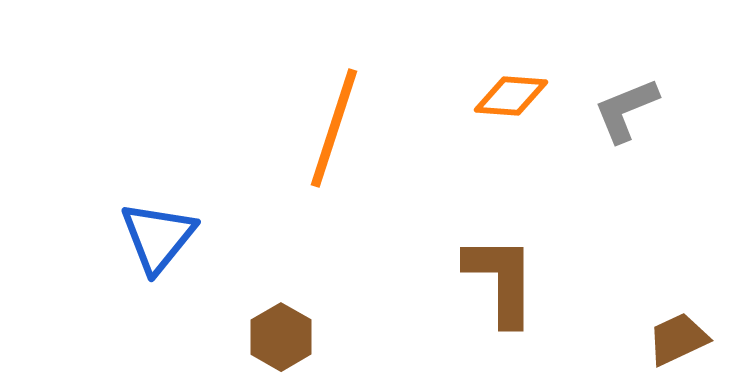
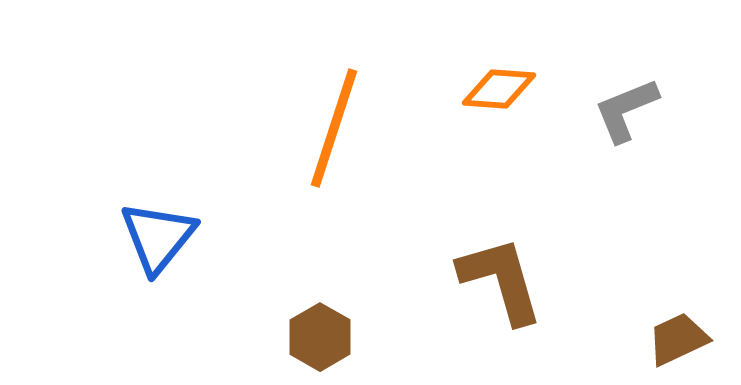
orange diamond: moved 12 px left, 7 px up
brown L-shape: rotated 16 degrees counterclockwise
brown hexagon: moved 39 px right
